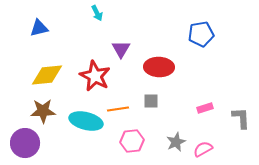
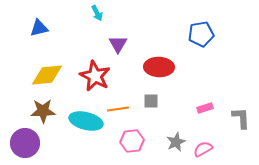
purple triangle: moved 3 px left, 5 px up
